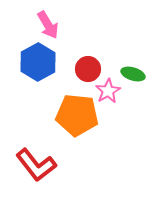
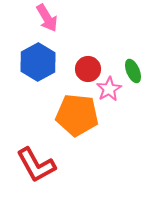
pink arrow: moved 1 px left, 7 px up
green ellipse: moved 3 px up; rotated 50 degrees clockwise
pink star: moved 1 px right, 2 px up
red L-shape: rotated 9 degrees clockwise
